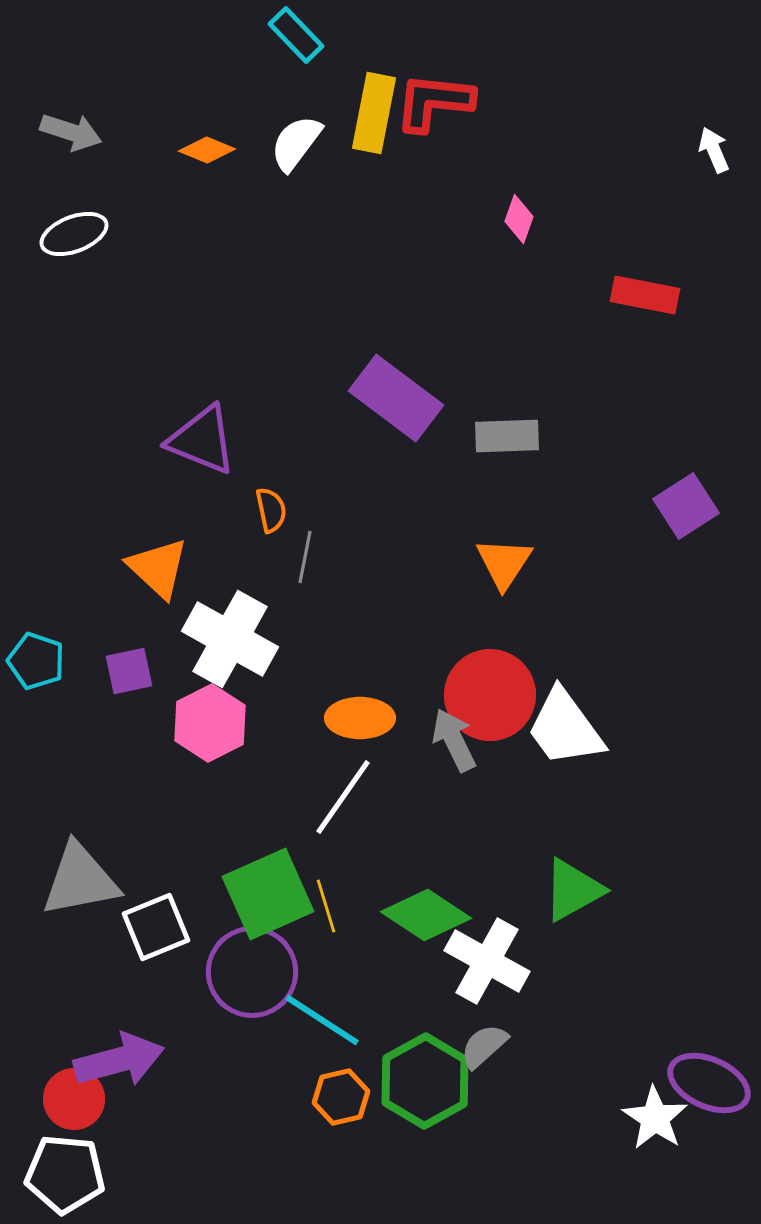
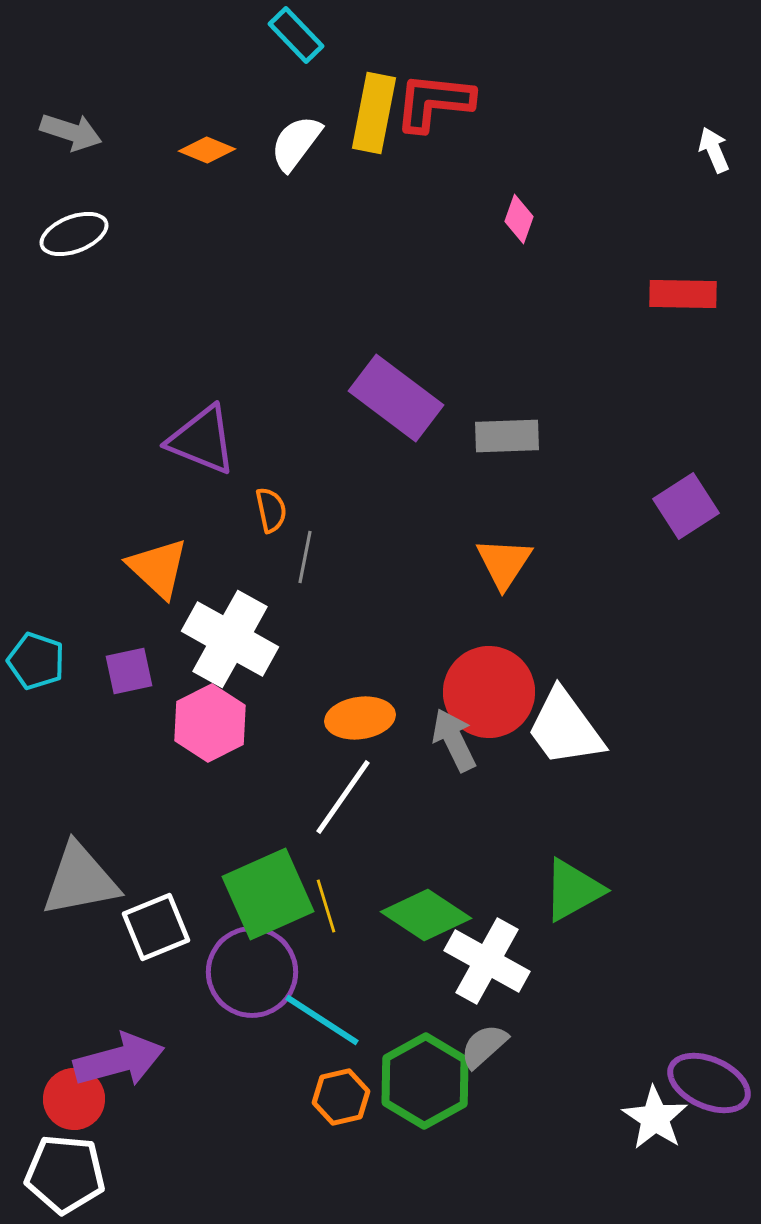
red rectangle at (645, 295): moved 38 px right, 1 px up; rotated 10 degrees counterclockwise
red circle at (490, 695): moved 1 px left, 3 px up
orange ellipse at (360, 718): rotated 8 degrees counterclockwise
